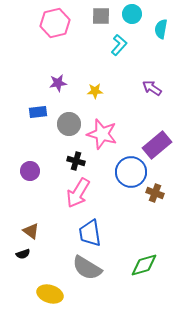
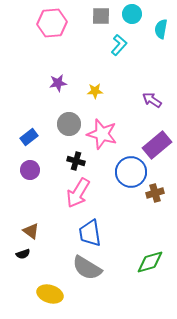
pink hexagon: moved 3 px left; rotated 8 degrees clockwise
purple arrow: moved 12 px down
blue rectangle: moved 9 px left, 25 px down; rotated 30 degrees counterclockwise
purple circle: moved 1 px up
brown cross: rotated 36 degrees counterclockwise
green diamond: moved 6 px right, 3 px up
